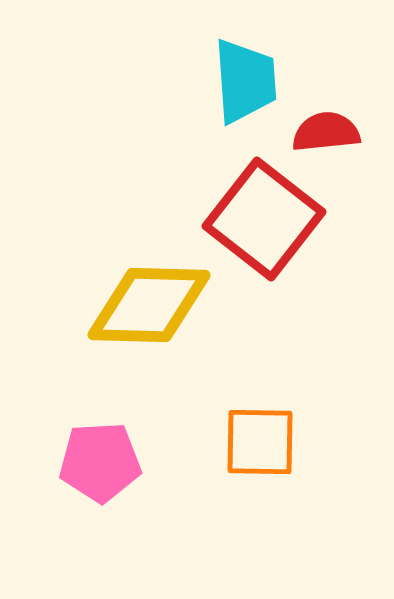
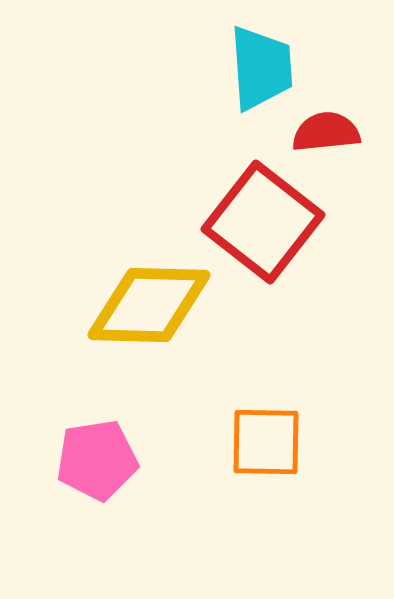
cyan trapezoid: moved 16 px right, 13 px up
red square: moved 1 px left, 3 px down
orange square: moved 6 px right
pink pentagon: moved 3 px left, 2 px up; rotated 6 degrees counterclockwise
